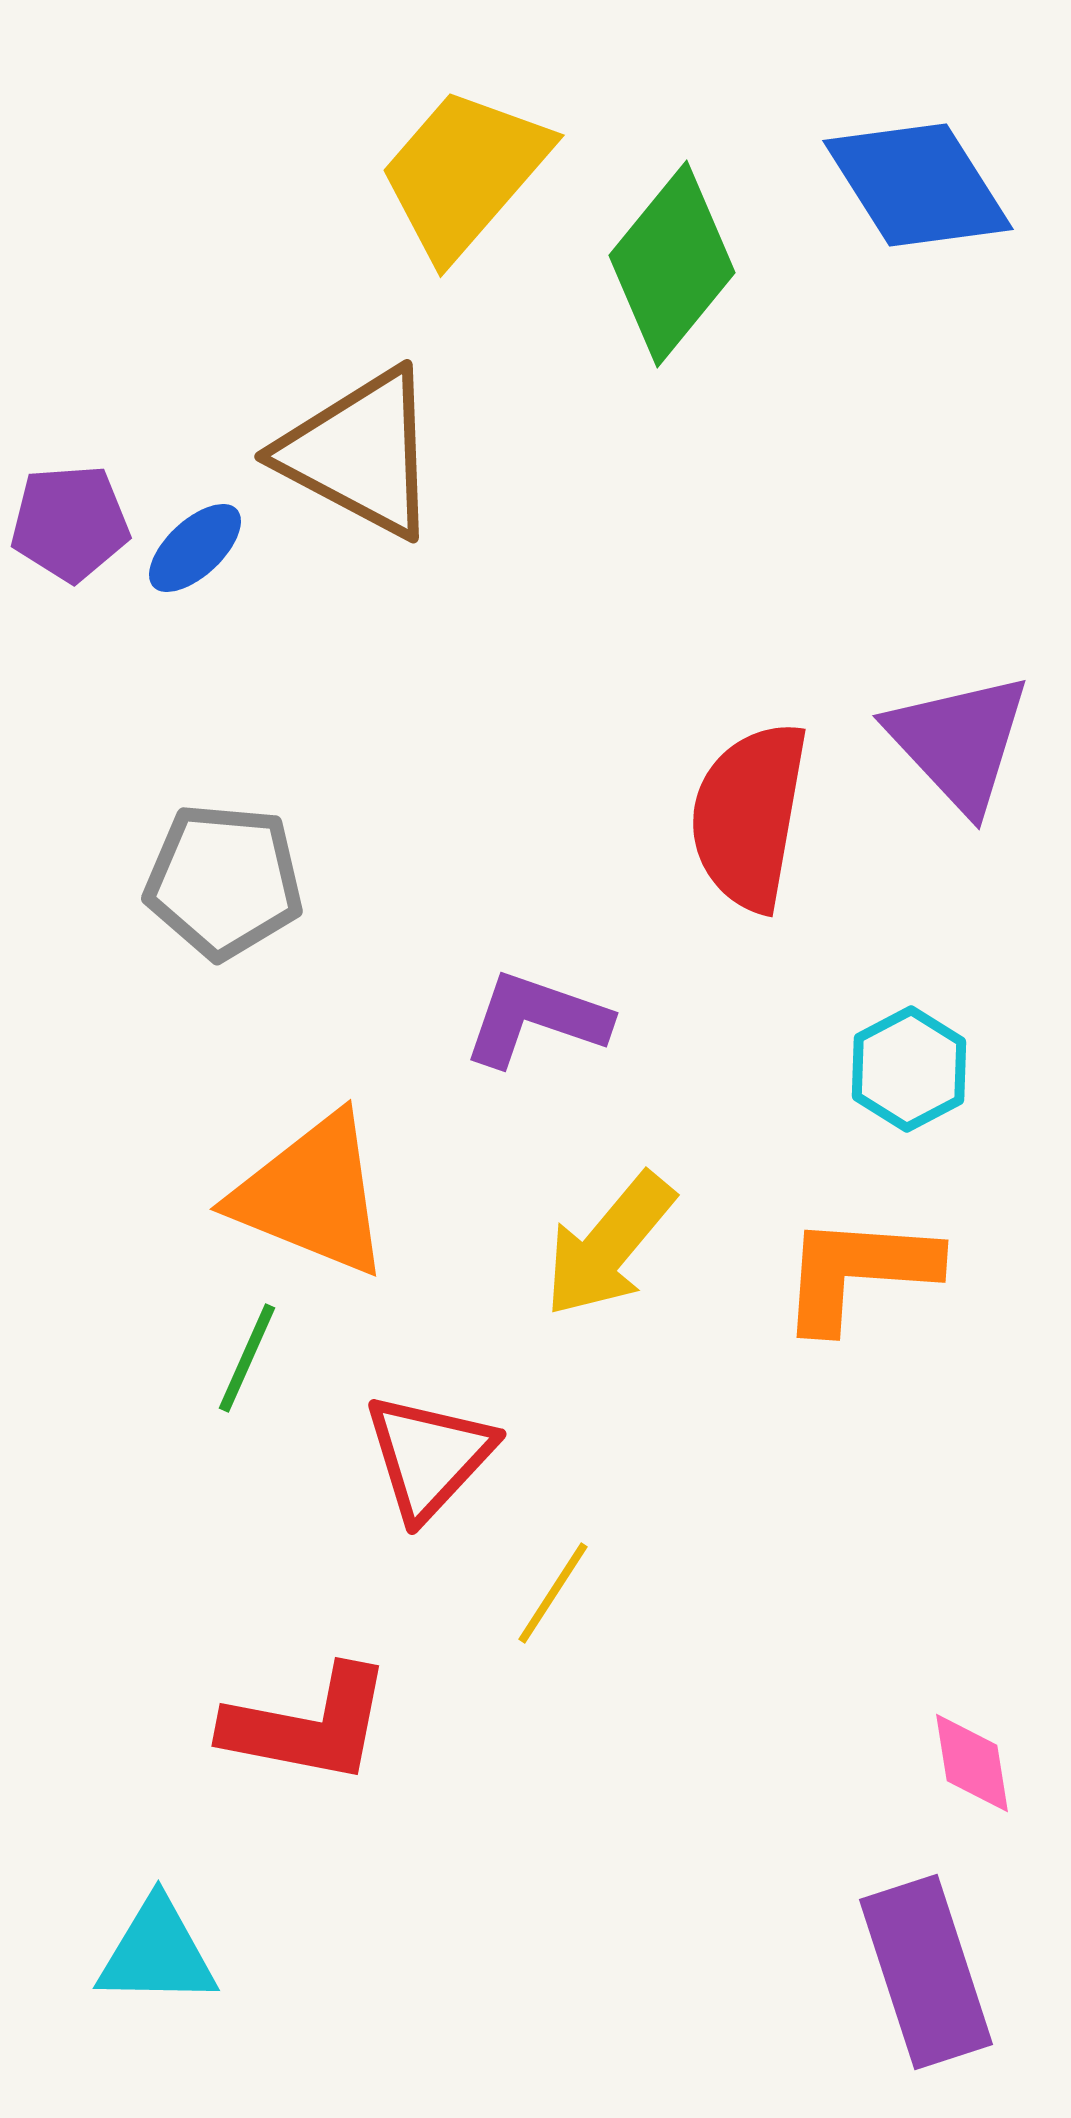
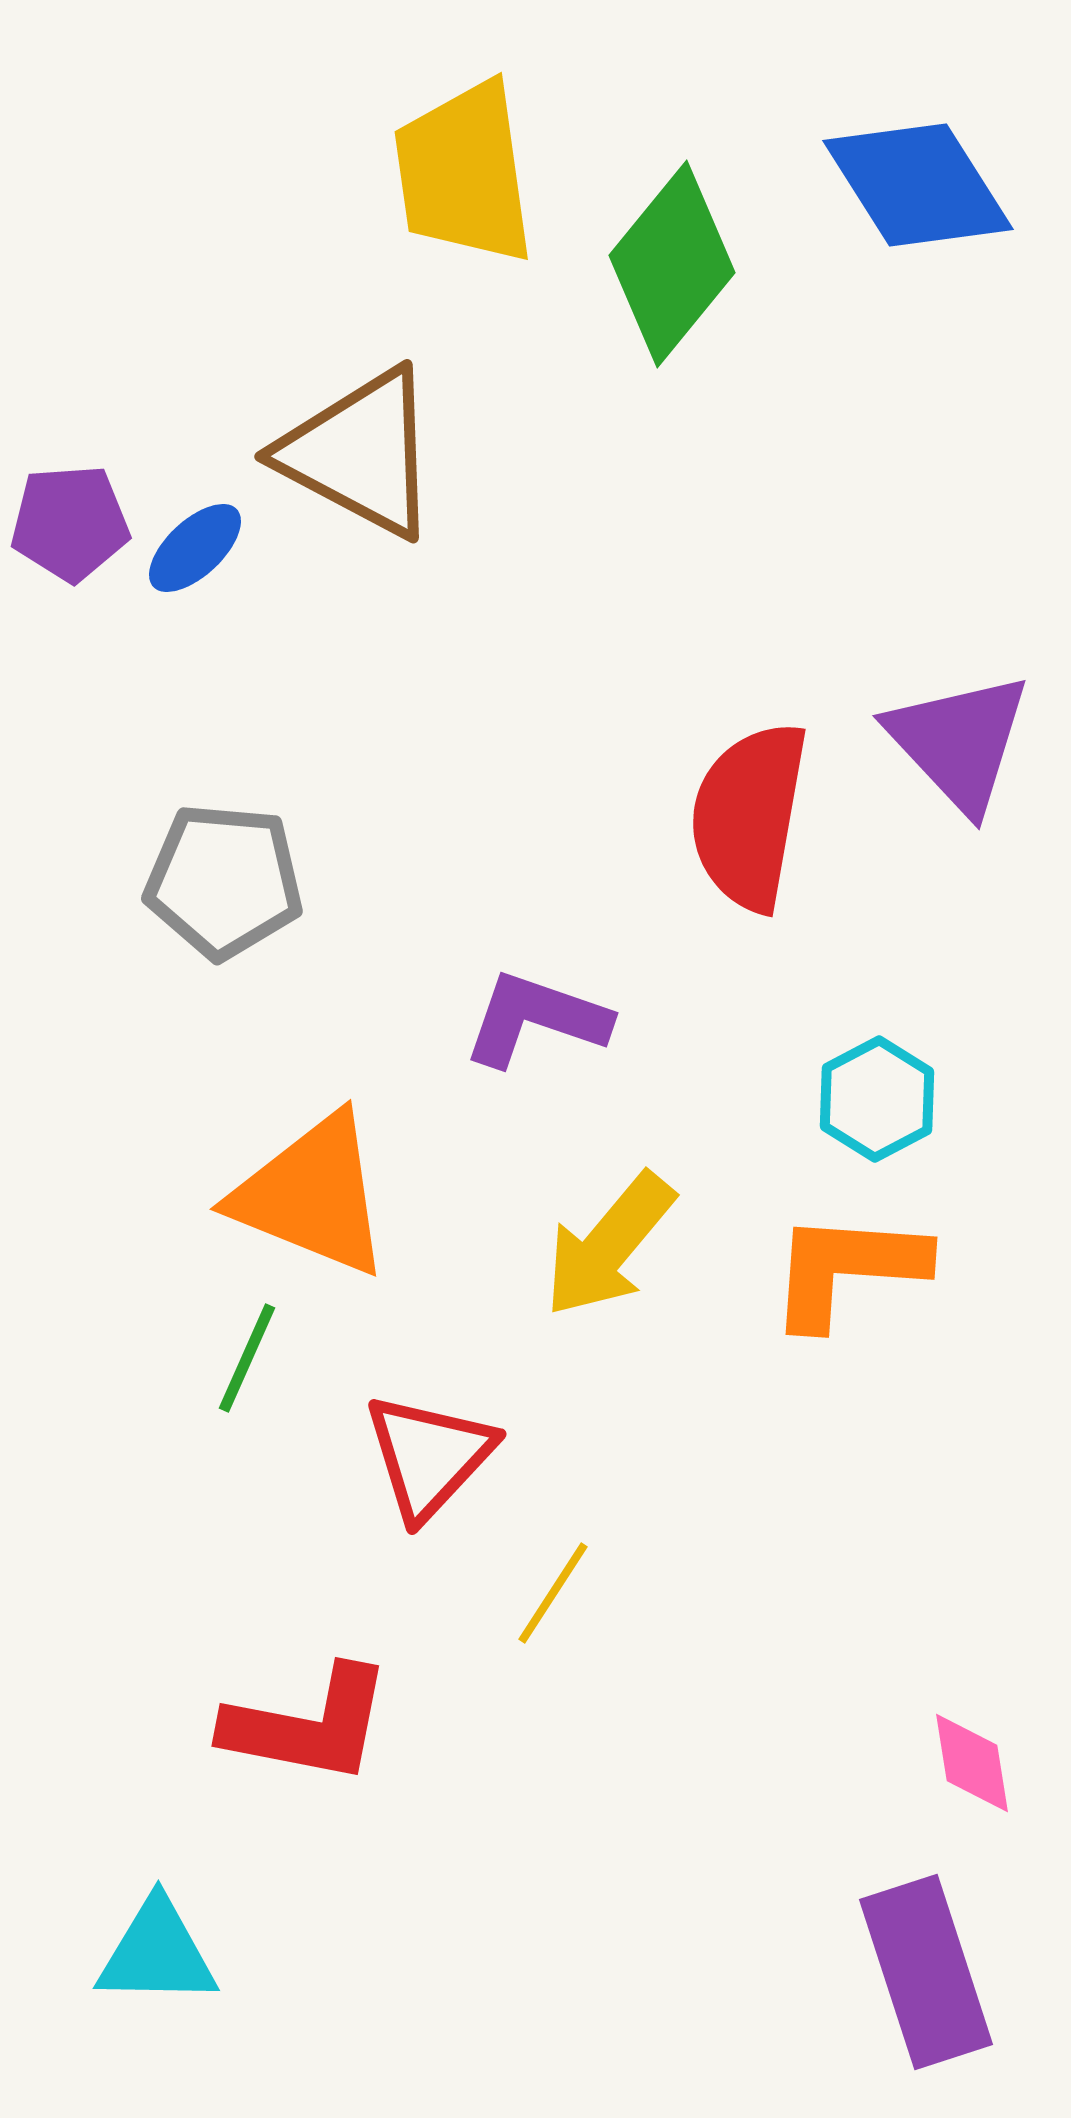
yellow trapezoid: rotated 49 degrees counterclockwise
cyan hexagon: moved 32 px left, 30 px down
orange L-shape: moved 11 px left, 3 px up
